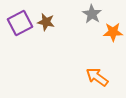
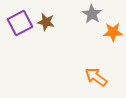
orange arrow: moved 1 px left
